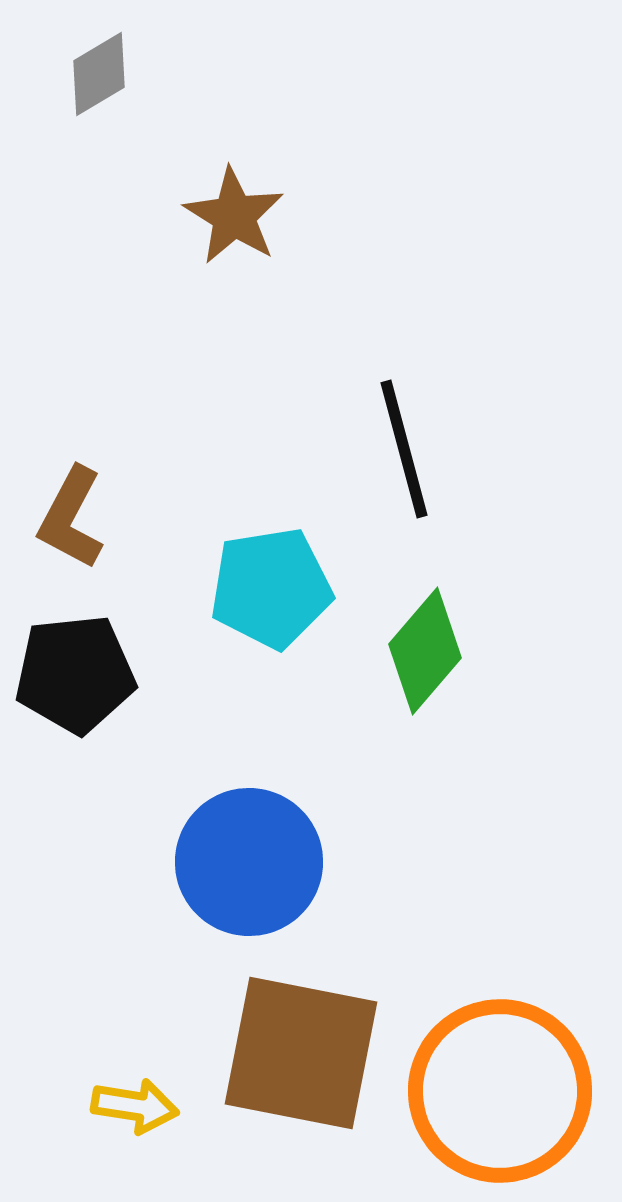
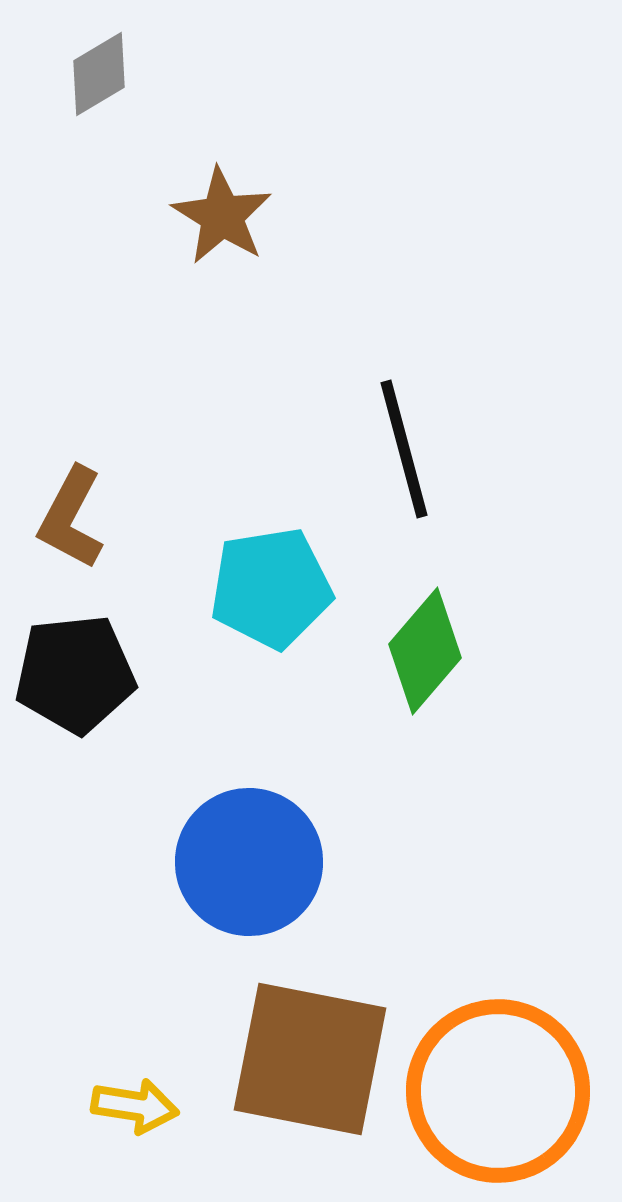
brown star: moved 12 px left
brown square: moved 9 px right, 6 px down
orange circle: moved 2 px left
